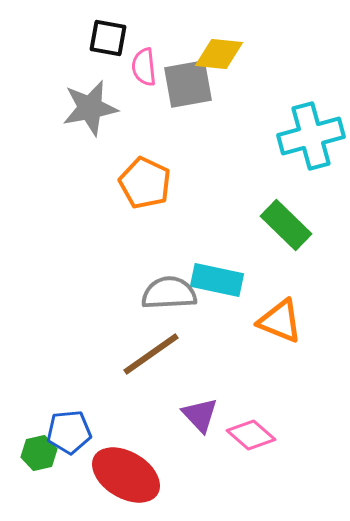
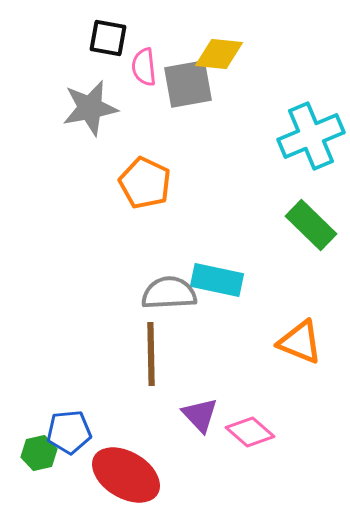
cyan cross: rotated 8 degrees counterclockwise
green rectangle: moved 25 px right
orange triangle: moved 20 px right, 21 px down
brown line: rotated 56 degrees counterclockwise
pink diamond: moved 1 px left, 3 px up
